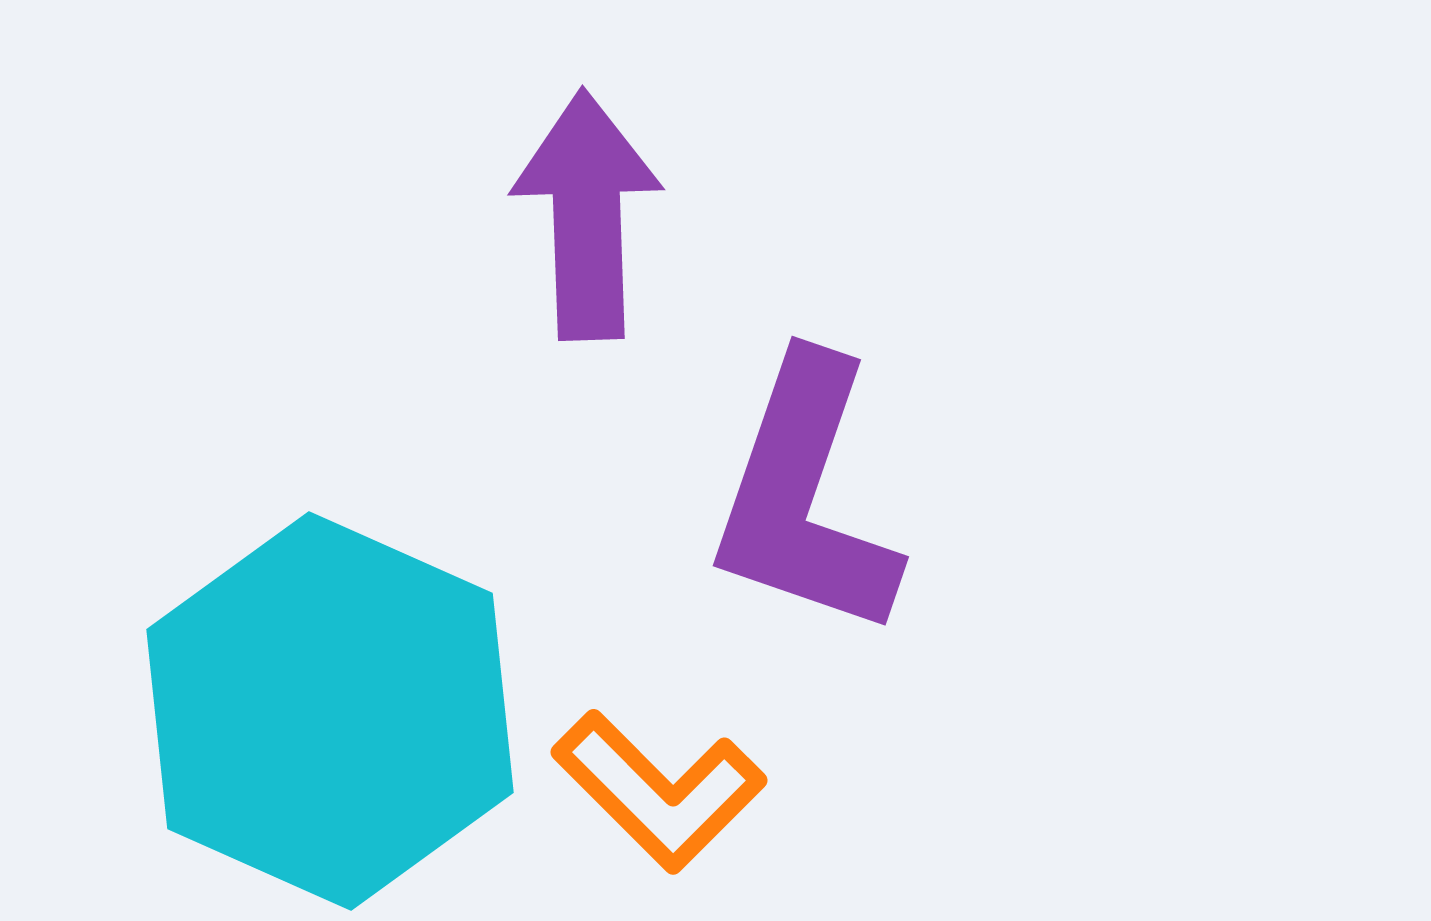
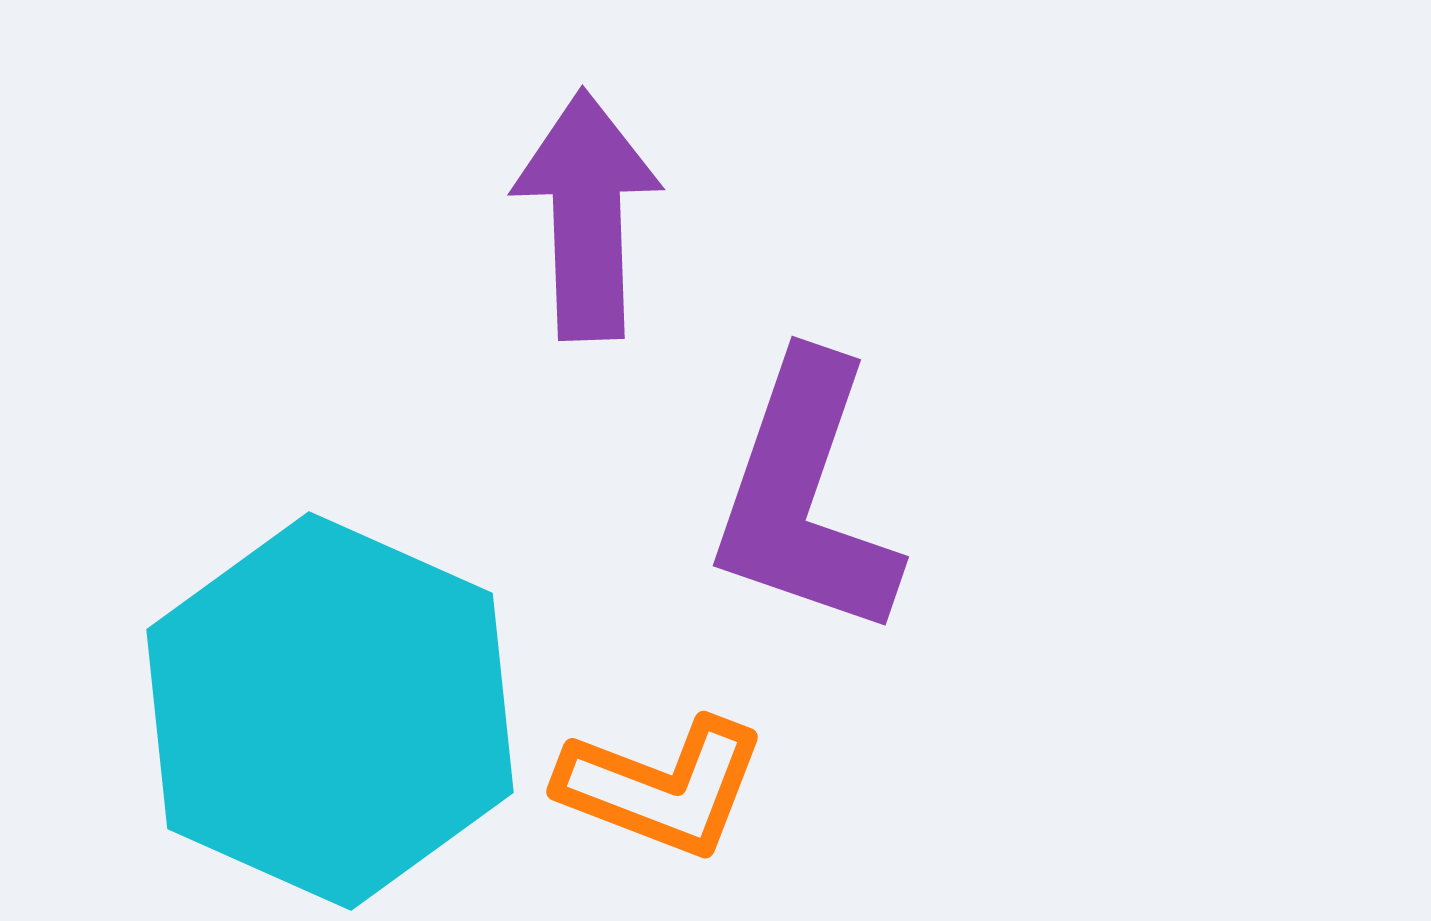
orange L-shape: moved 3 px right, 4 px up; rotated 24 degrees counterclockwise
